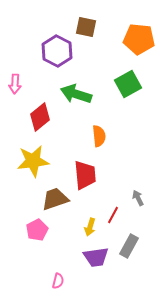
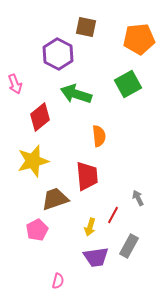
orange pentagon: rotated 12 degrees counterclockwise
purple hexagon: moved 1 px right, 3 px down
pink arrow: rotated 24 degrees counterclockwise
yellow star: rotated 8 degrees counterclockwise
red trapezoid: moved 2 px right, 1 px down
